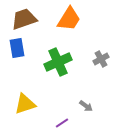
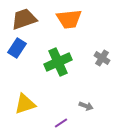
orange trapezoid: rotated 52 degrees clockwise
blue rectangle: rotated 42 degrees clockwise
gray cross: moved 1 px right, 1 px up; rotated 28 degrees counterclockwise
gray arrow: rotated 16 degrees counterclockwise
purple line: moved 1 px left
